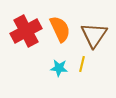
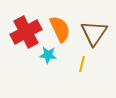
red cross: moved 1 px down
brown triangle: moved 2 px up
cyan star: moved 11 px left, 13 px up
